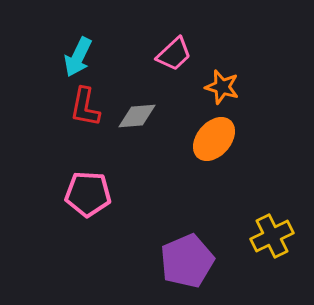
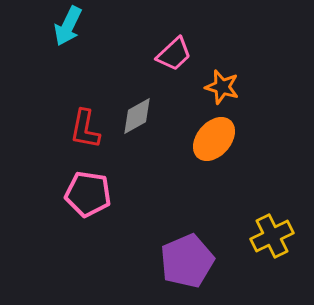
cyan arrow: moved 10 px left, 31 px up
red L-shape: moved 22 px down
gray diamond: rotated 24 degrees counterclockwise
pink pentagon: rotated 6 degrees clockwise
